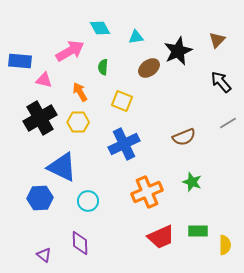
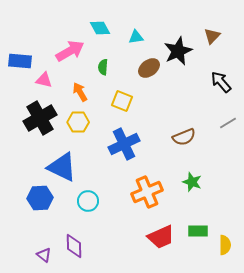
brown triangle: moved 5 px left, 4 px up
purple diamond: moved 6 px left, 3 px down
